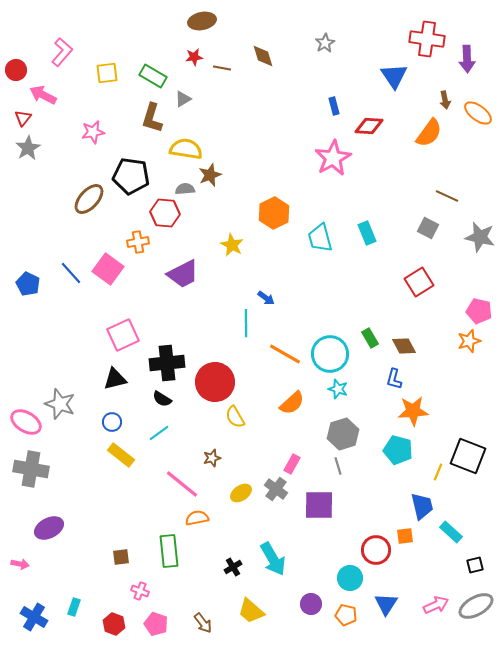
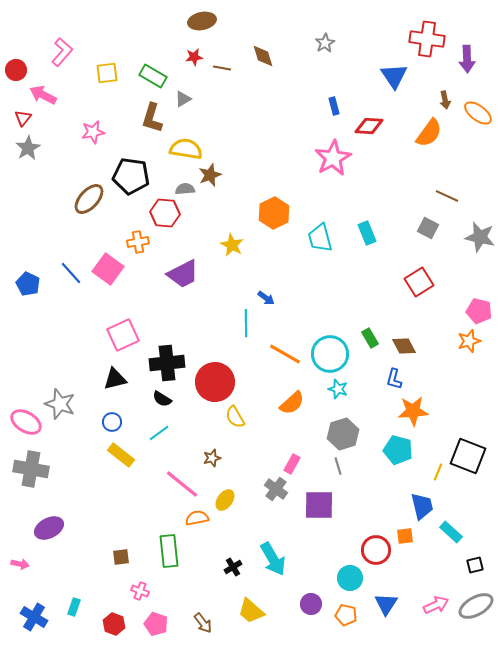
yellow ellipse at (241, 493): moved 16 px left, 7 px down; rotated 20 degrees counterclockwise
